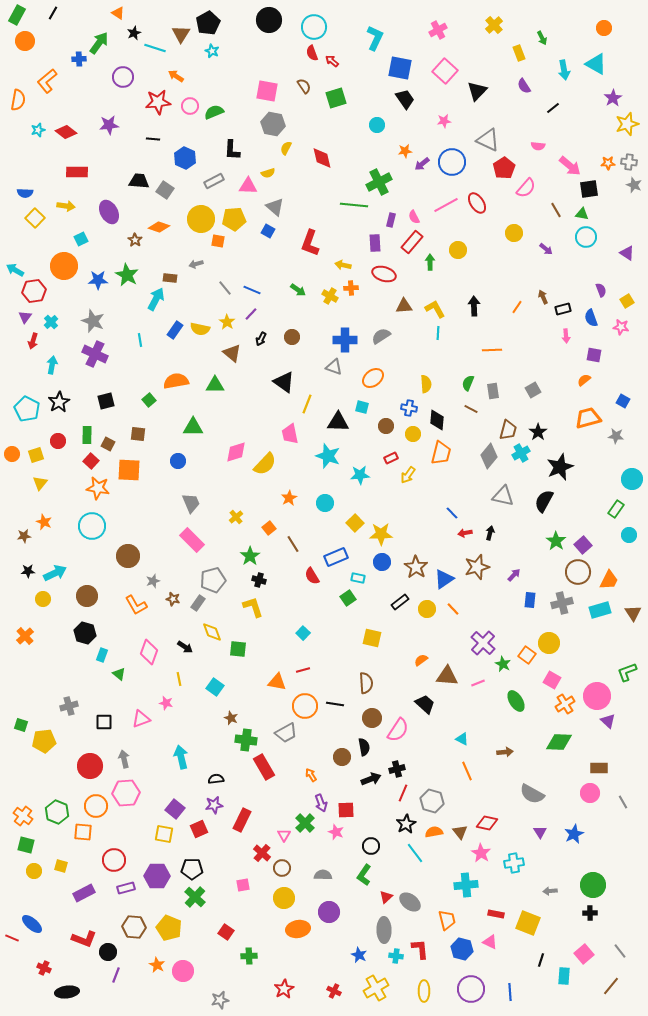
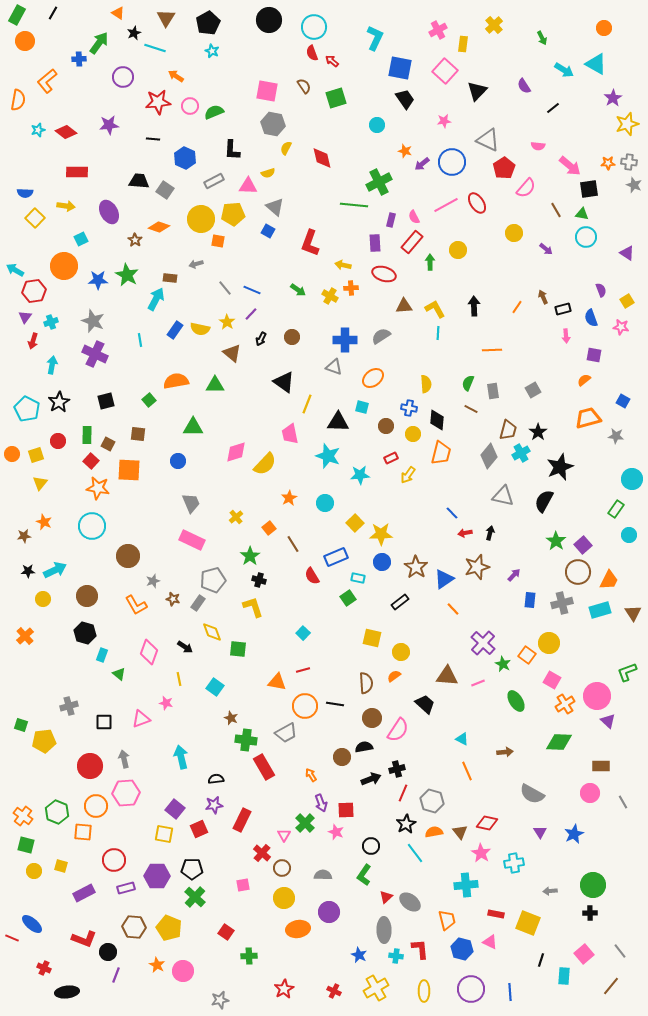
brown triangle at (181, 34): moved 15 px left, 16 px up
yellow rectangle at (519, 53): moved 56 px left, 9 px up; rotated 28 degrees clockwise
cyan arrow at (564, 70): rotated 48 degrees counterclockwise
orange star at (405, 151): rotated 24 degrees clockwise
yellow pentagon at (234, 219): moved 1 px left, 5 px up
cyan cross at (51, 322): rotated 24 degrees clockwise
pink rectangle at (192, 540): rotated 20 degrees counterclockwise
cyan arrow at (55, 573): moved 3 px up
yellow circle at (427, 609): moved 26 px left, 43 px down
orange semicircle at (421, 660): moved 27 px left, 16 px down
black semicircle at (364, 747): rotated 90 degrees counterclockwise
brown rectangle at (599, 768): moved 2 px right, 2 px up
